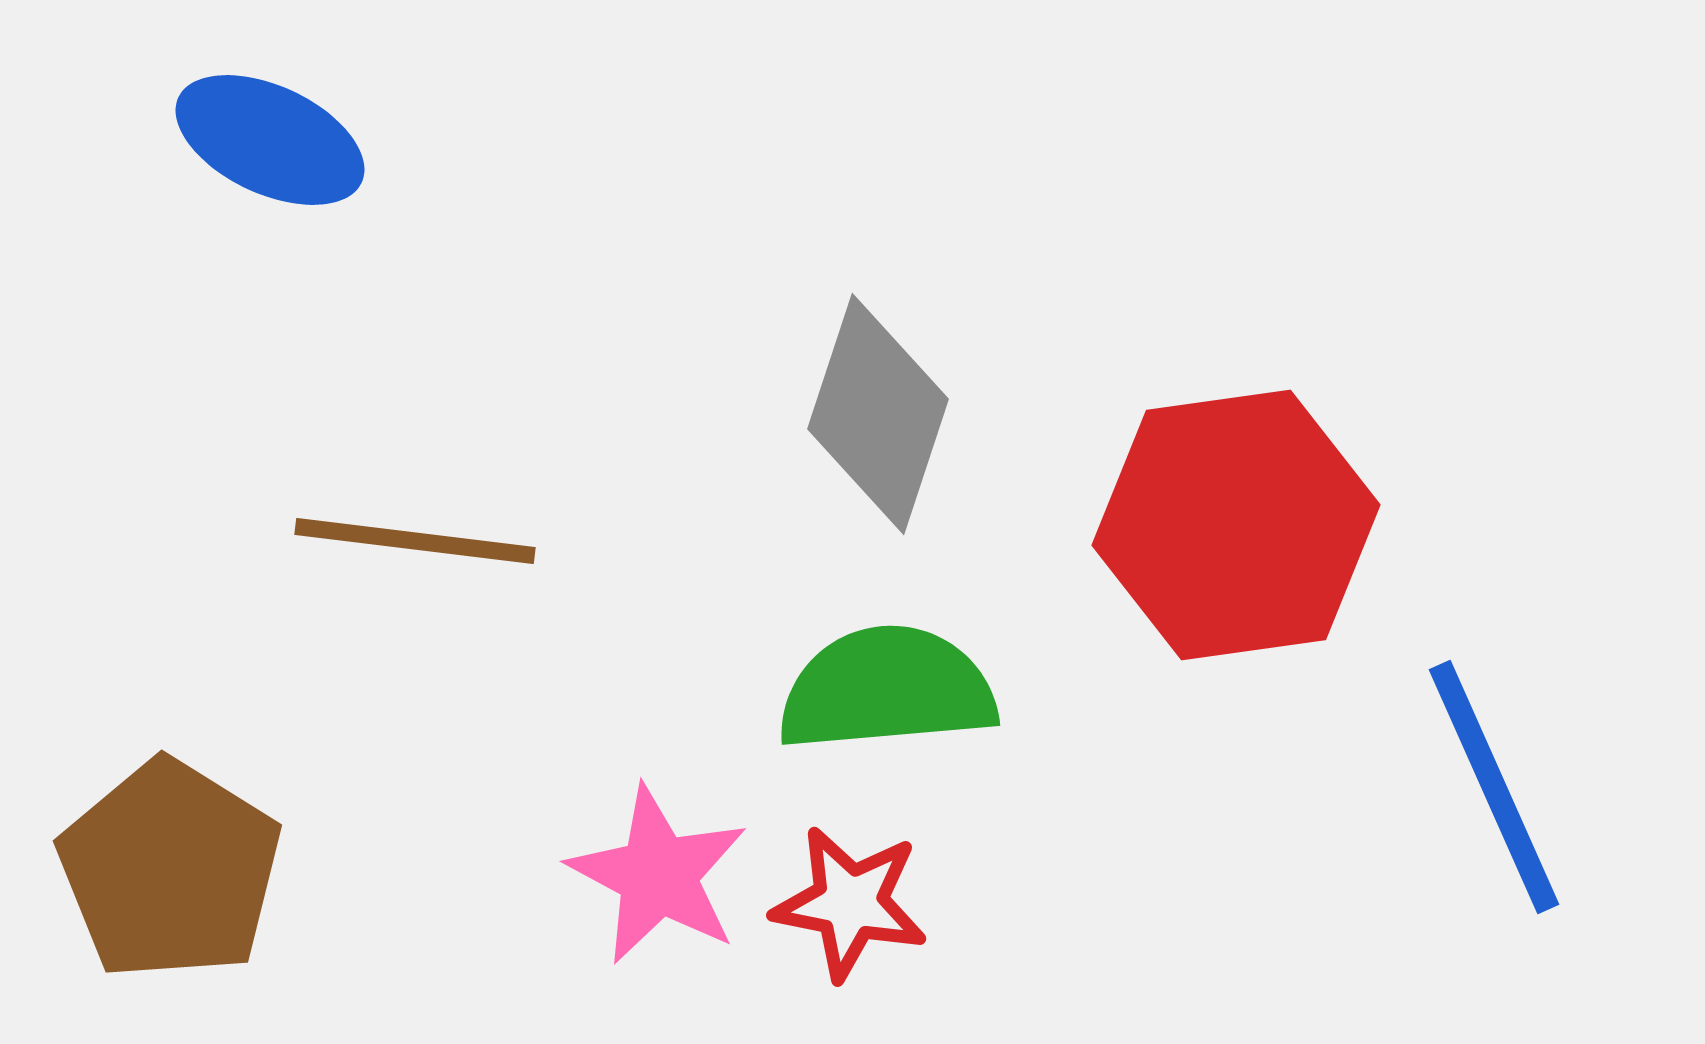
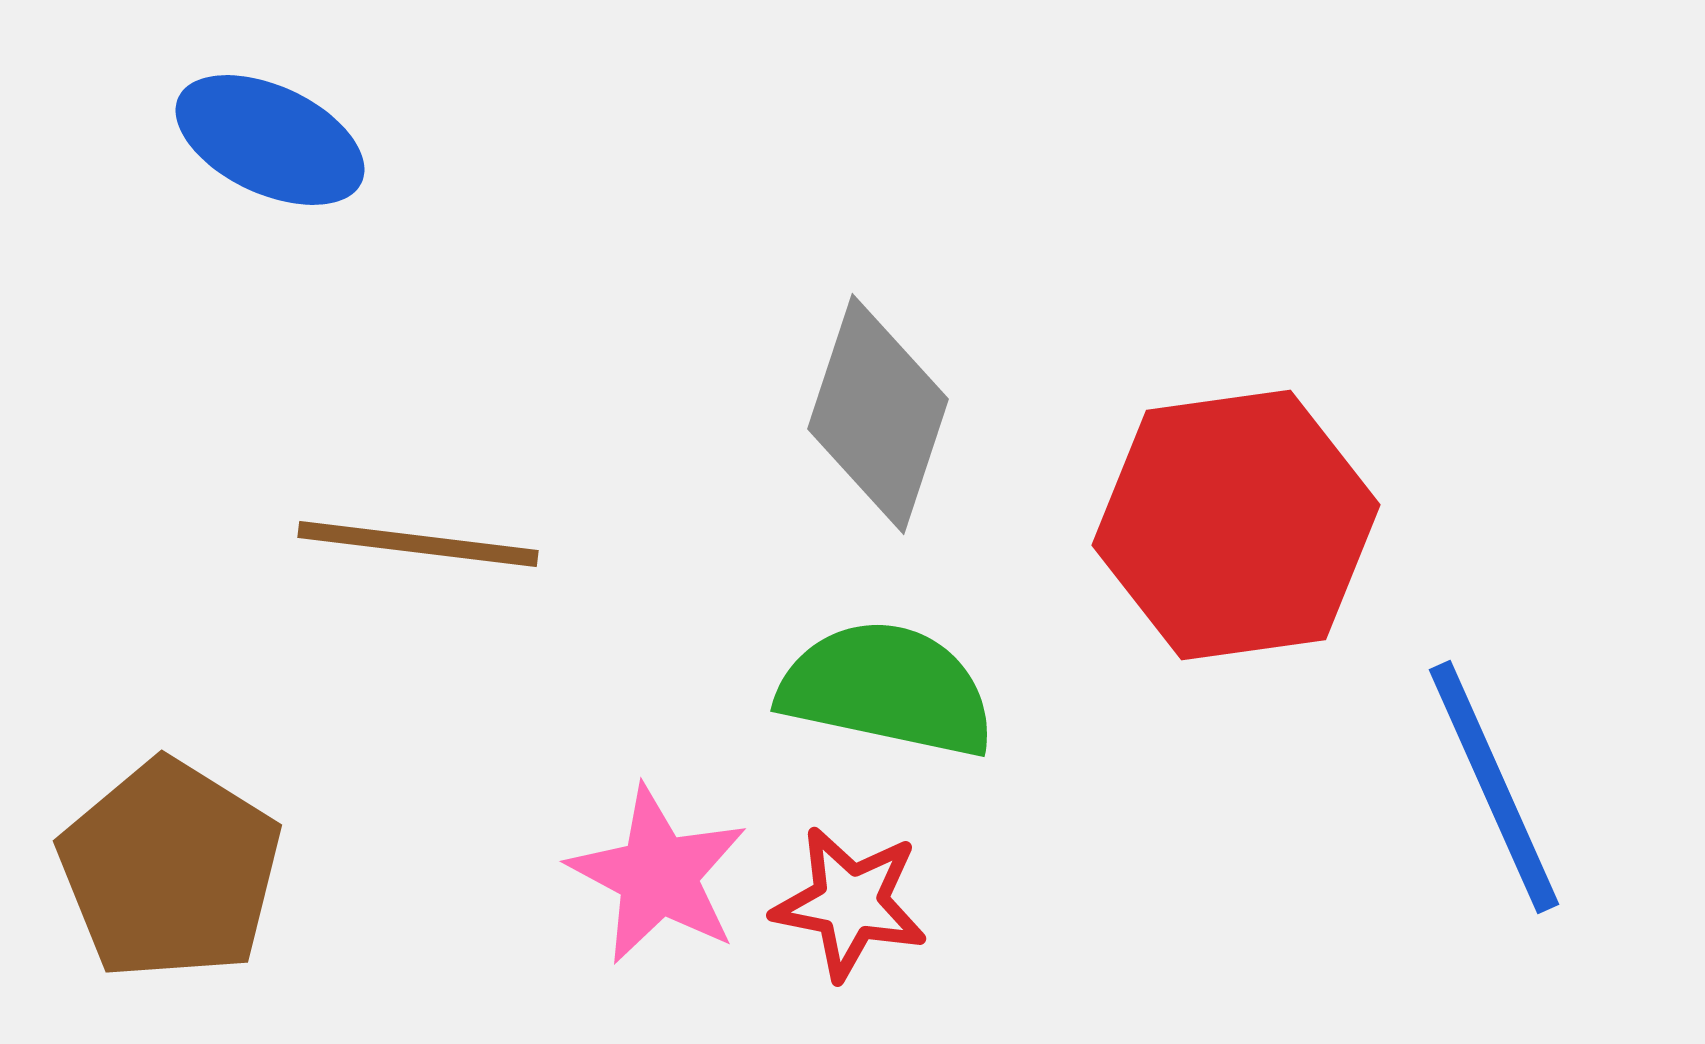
brown line: moved 3 px right, 3 px down
green semicircle: rotated 17 degrees clockwise
